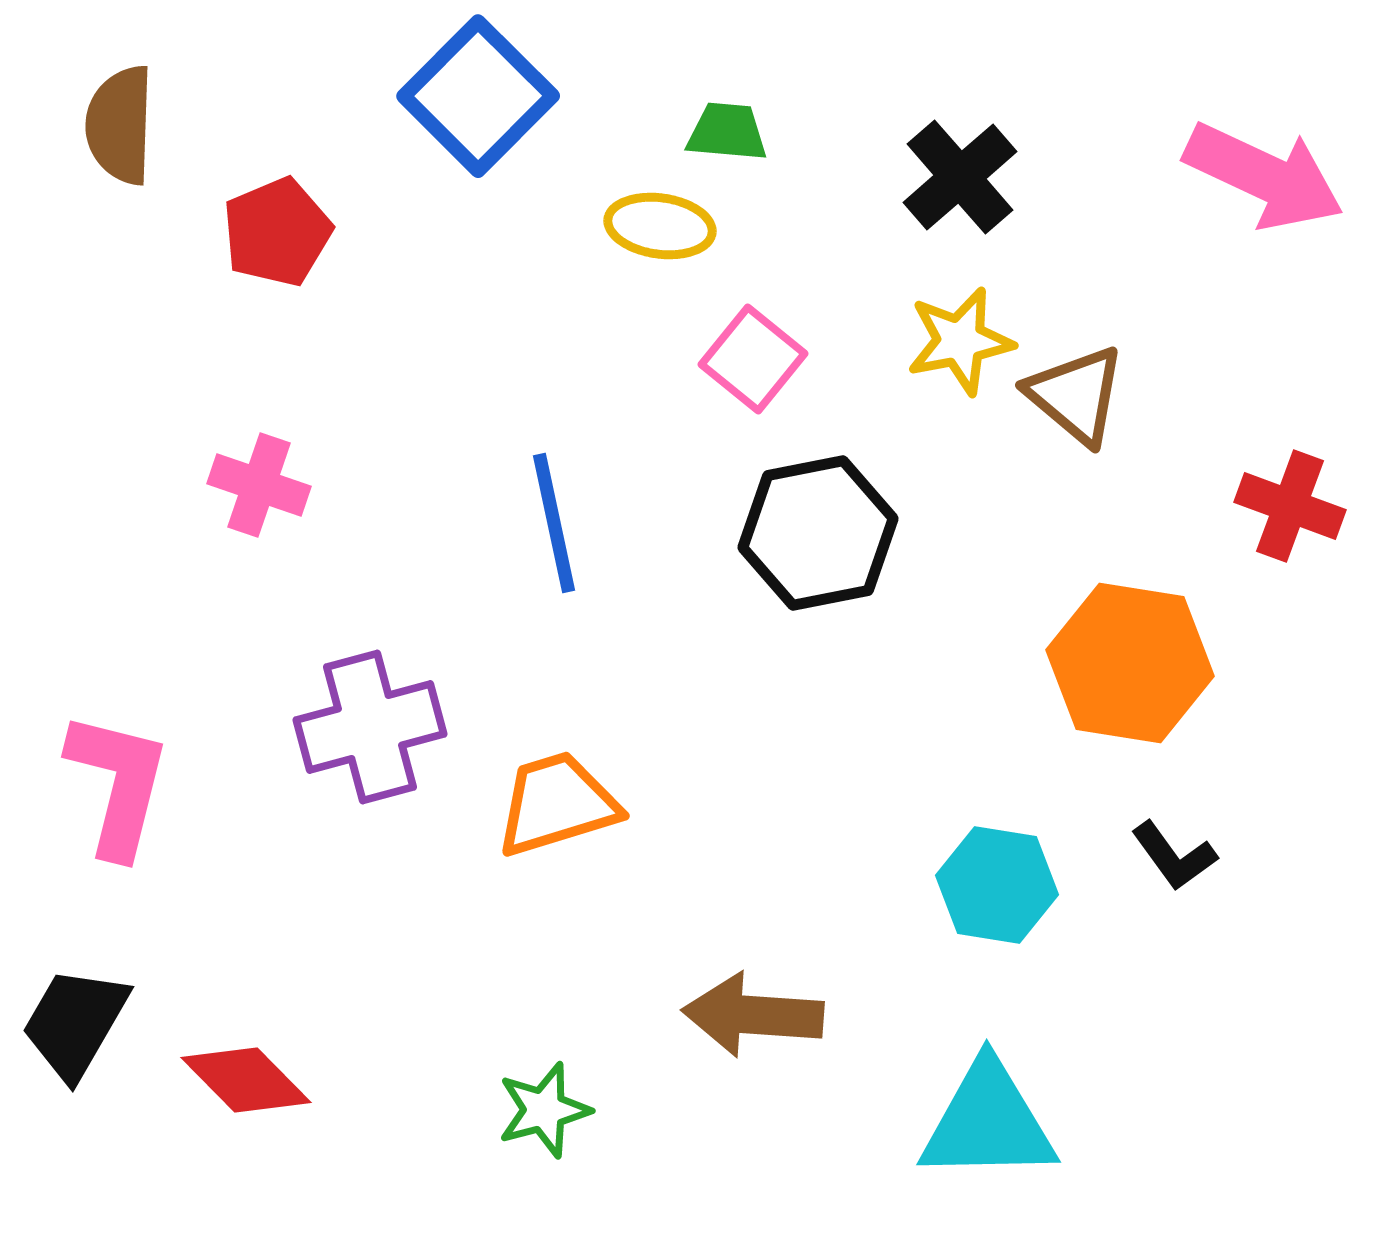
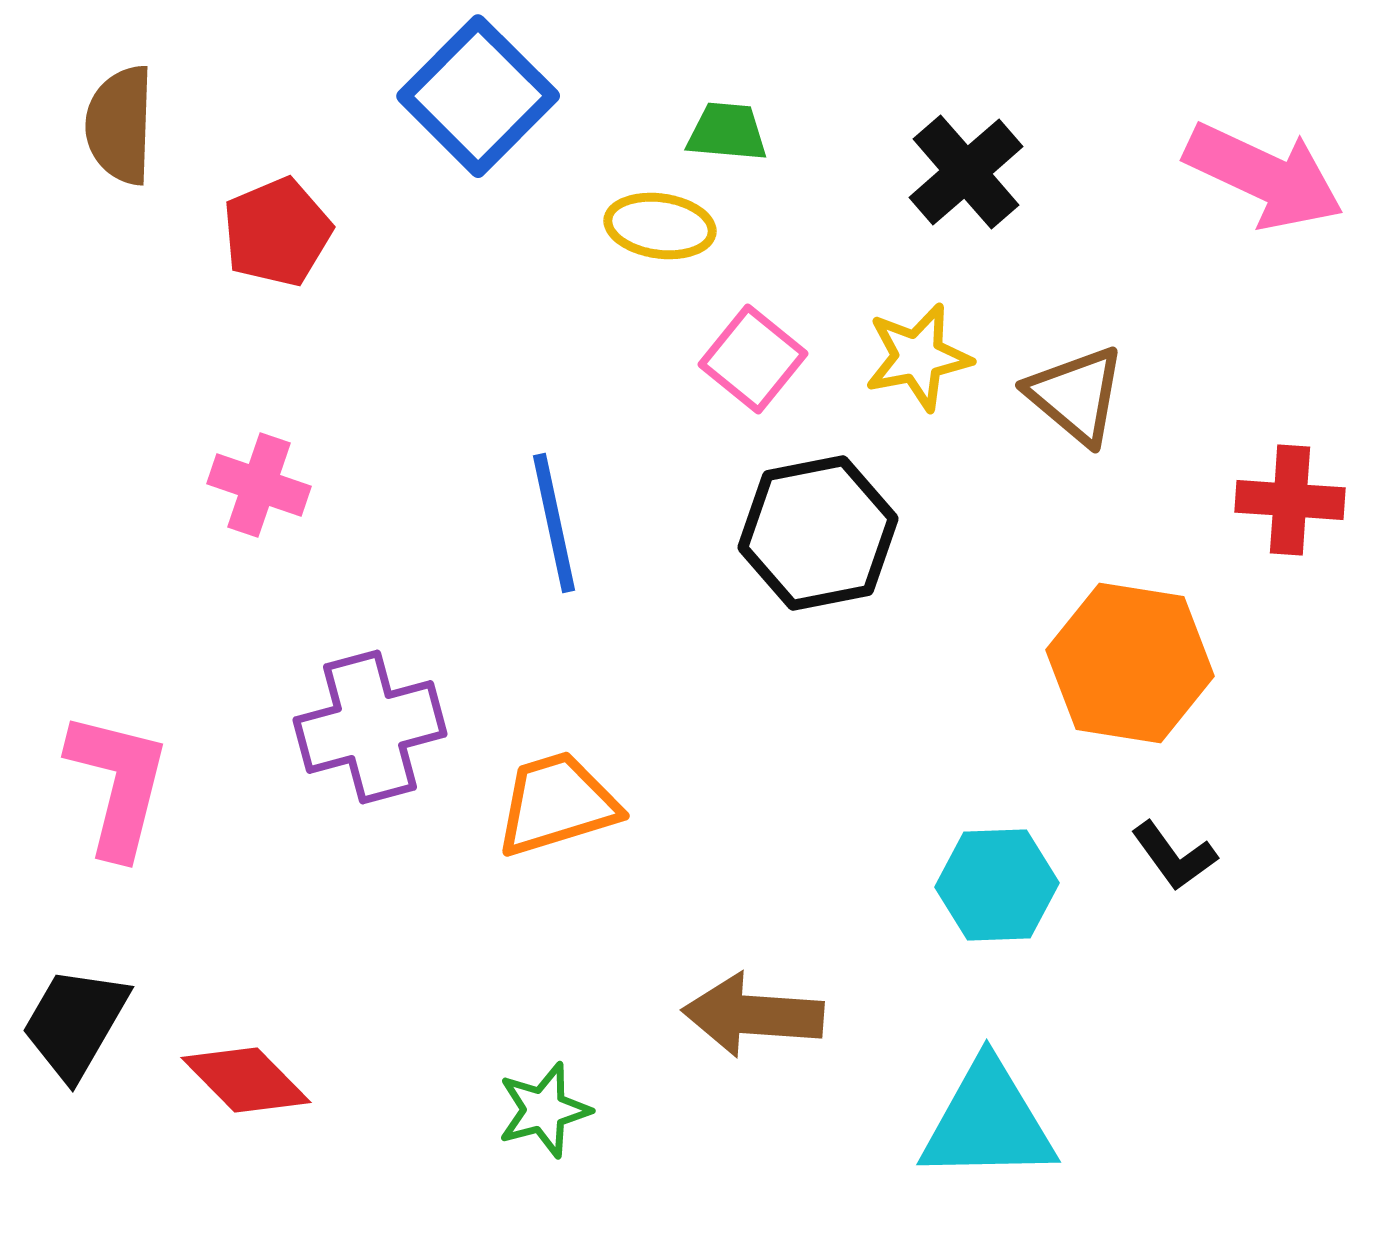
black cross: moved 6 px right, 5 px up
yellow star: moved 42 px left, 16 px down
red cross: moved 6 px up; rotated 16 degrees counterclockwise
cyan hexagon: rotated 11 degrees counterclockwise
